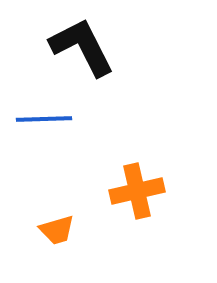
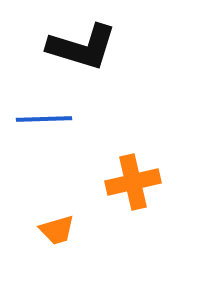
black L-shape: rotated 134 degrees clockwise
orange cross: moved 4 px left, 9 px up
